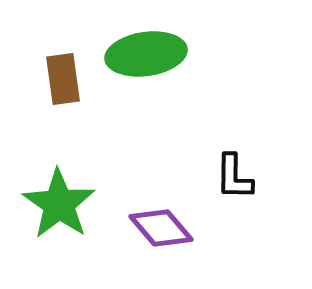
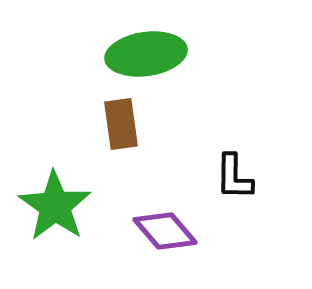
brown rectangle: moved 58 px right, 45 px down
green star: moved 4 px left, 2 px down
purple diamond: moved 4 px right, 3 px down
